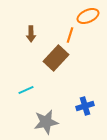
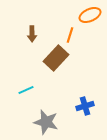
orange ellipse: moved 2 px right, 1 px up
brown arrow: moved 1 px right
gray star: rotated 25 degrees clockwise
